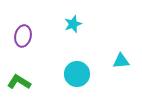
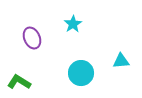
cyan star: rotated 12 degrees counterclockwise
purple ellipse: moved 9 px right, 2 px down; rotated 35 degrees counterclockwise
cyan circle: moved 4 px right, 1 px up
